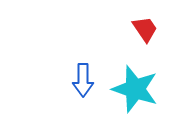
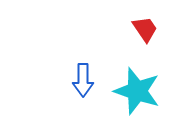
cyan star: moved 2 px right, 2 px down
